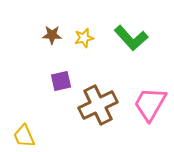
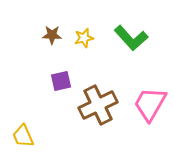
yellow trapezoid: moved 1 px left
